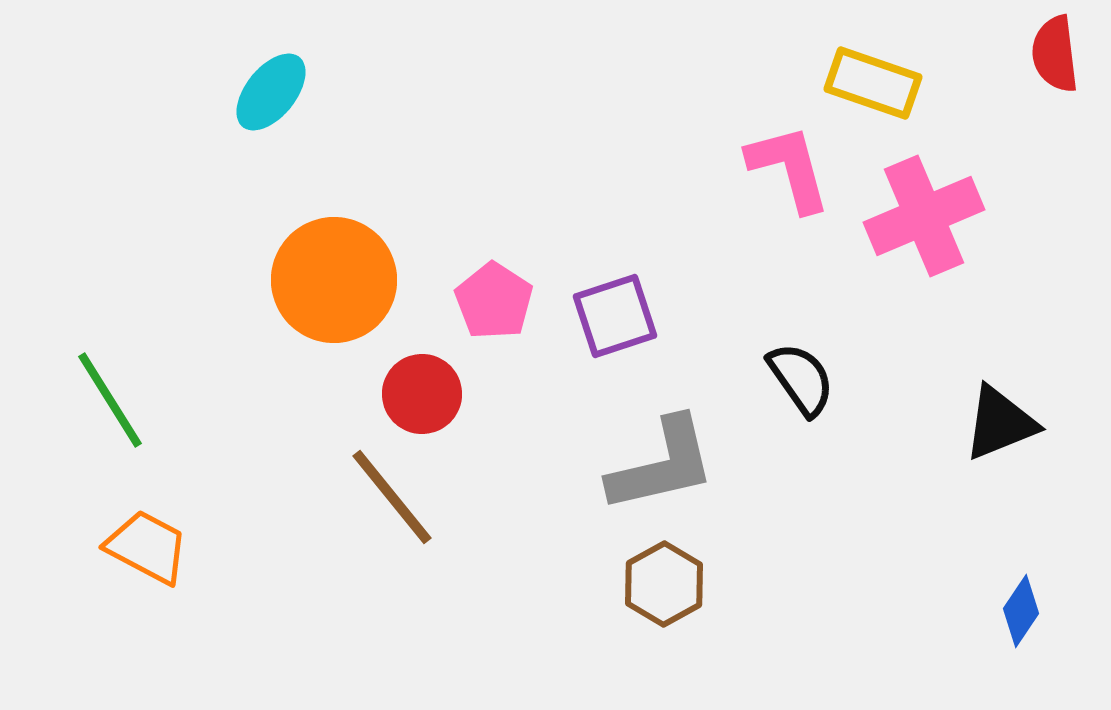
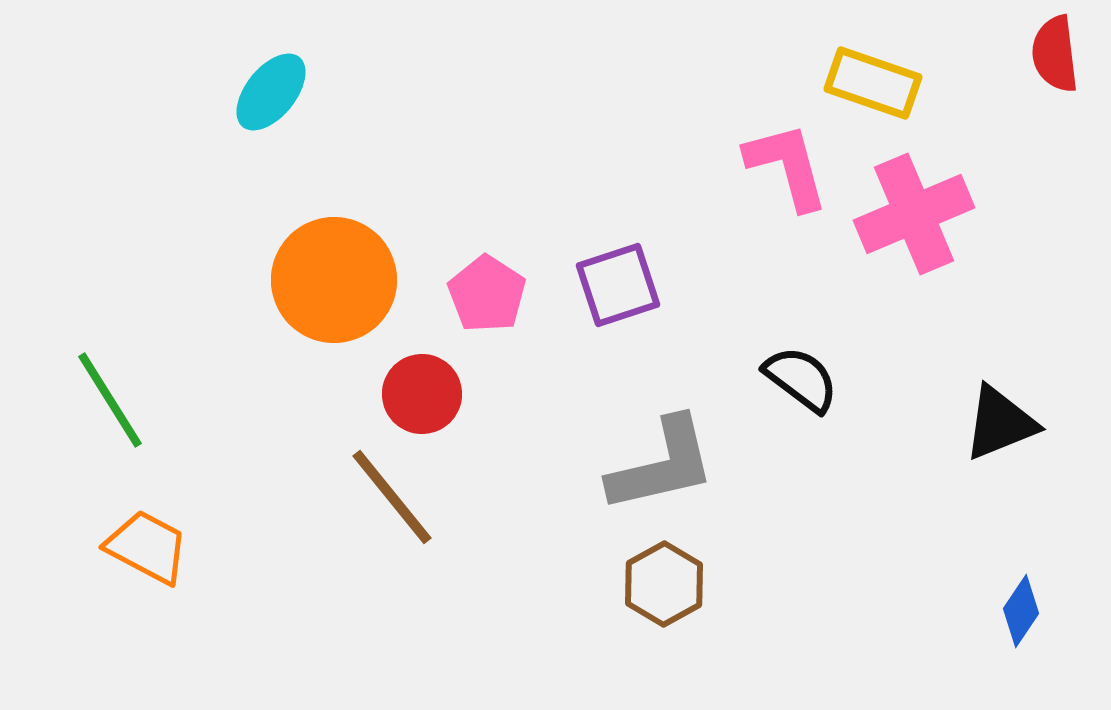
pink L-shape: moved 2 px left, 2 px up
pink cross: moved 10 px left, 2 px up
pink pentagon: moved 7 px left, 7 px up
purple square: moved 3 px right, 31 px up
black semicircle: rotated 18 degrees counterclockwise
